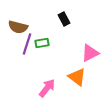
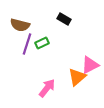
black rectangle: rotated 32 degrees counterclockwise
brown semicircle: moved 2 px right, 2 px up
green rectangle: rotated 16 degrees counterclockwise
pink triangle: moved 12 px down
orange triangle: rotated 42 degrees clockwise
